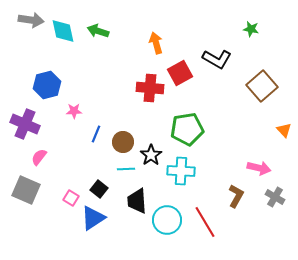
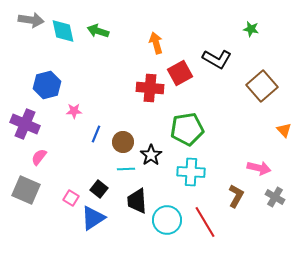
cyan cross: moved 10 px right, 1 px down
